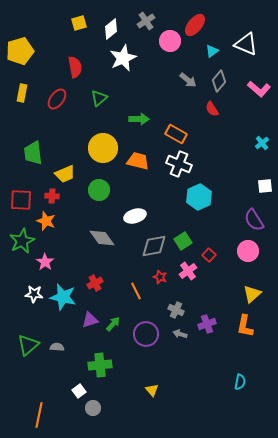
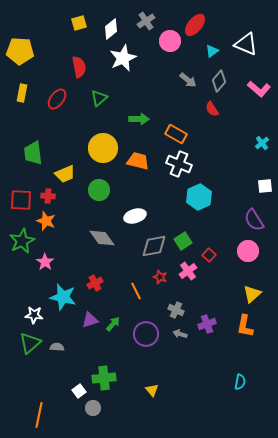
yellow pentagon at (20, 51): rotated 20 degrees clockwise
red semicircle at (75, 67): moved 4 px right
red cross at (52, 196): moved 4 px left
white star at (34, 294): moved 21 px down
green triangle at (28, 345): moved 2 px right, 2 px up
green cross at (100, 365): moved 4 px right, 13 px down
